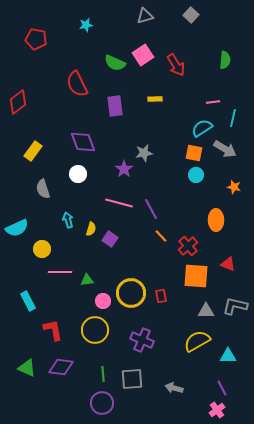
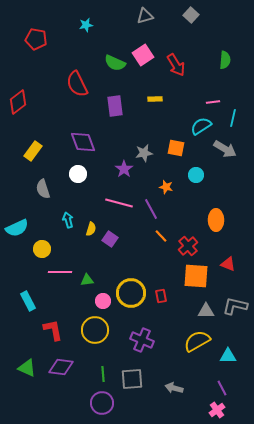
cyan semicircle at (202, 128): moved 1 px left, 2 px up
orange square at (194, 153): moved 18 px left, 5 px up
orange star at (234, 187): moved 68 px left
